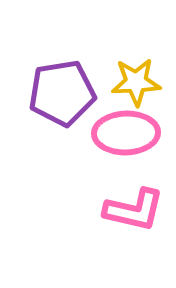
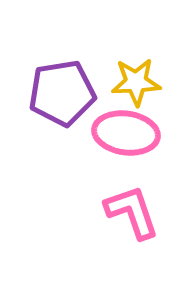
pink ellipse: rotated 10 degrees clockwise
pink L-shape: moved 2 px left, 2 px down; rotated 122 degrees counterclockwise
